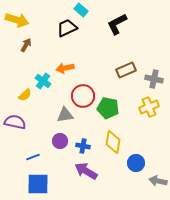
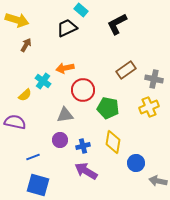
brown rectangle: rotated 12 degrees counterclockwise
red circle: moved 6 px up
purple circle: moved 1 px up
blue cross: rotated 24 degrees counterclockwise
blue square: moved 1 px down; rotated 15 degrees clockwise
